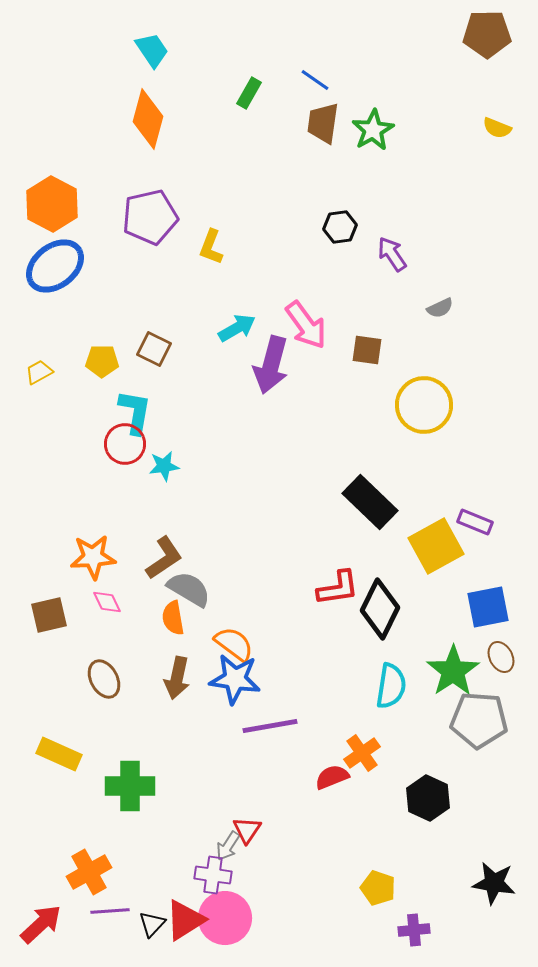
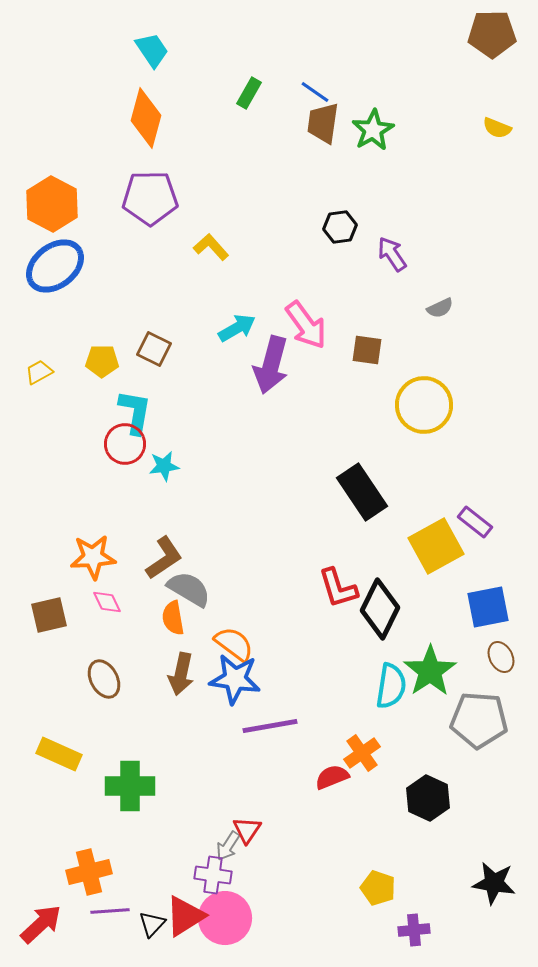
brown pentagon at (487, 34): moved 5 px right
blue line at (315, 80): moved 12 px down
orange diamond at (148, 119): moved 2 px left, 1 px up
purple pentagon at (150, 217): moved 19 px up; rotated 12 degrees clockwise
yellow L-shape at (211, 247): rotated 117 degrees clockwise
black rectangle at (370, 502): moved 8 px left, 10 px up; rotated 12 degrees clockwise
purple rectangle at (475, 522): rotated 16 degrees clockwise
red L-shape at (338, 588): rotated 81 degrees clockwise
green star at (453, 671): moved 23 px left
brown arrow at (177, 678): moved 4 px right, 4 px up
orange cross at (89, 872): rotated 15 degrees clockwise
red triangle at (185, 920): moved 4 px up
